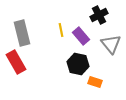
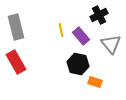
gray rectangle: moved 6 px left, 6 px up
